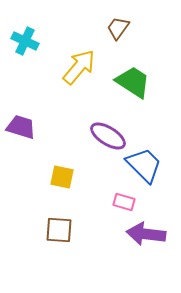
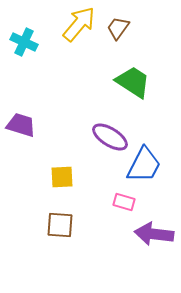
cyan cross: moved 1 px left, 1 px down
yellow arrow: moved 43 px up
purple trapezoid: moved 2 px up
purple ellipse: moved 2 px right, 1 px down
blue trapezoid: rotated 72 degrees clockwise
yellow square: rotated 15 degrees counterclockwise
brown square: moved 1 px right, 5 px up
purple arrow: moved 8 px right
